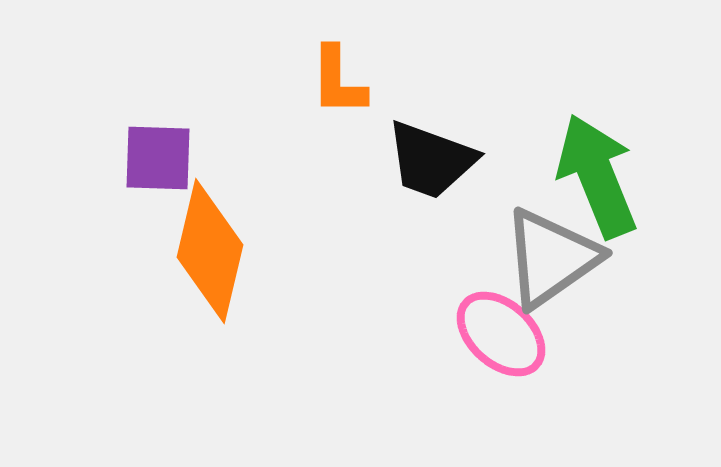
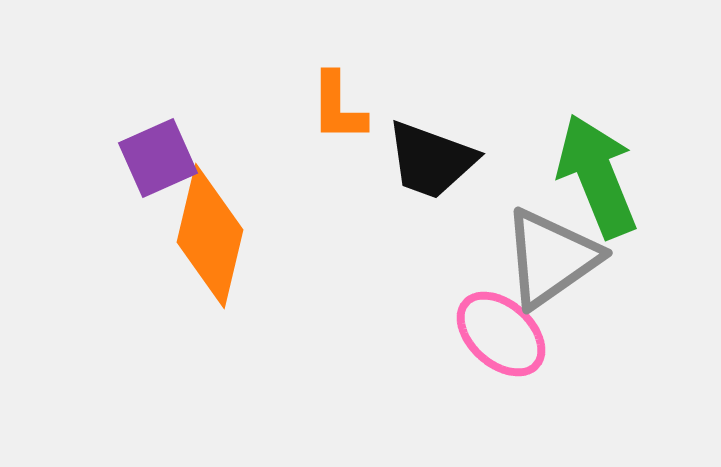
orange L-shape: moved 26 px down
purple square: rotated 26 degrees counterclockwise
orange diamond: moved 15 px up
